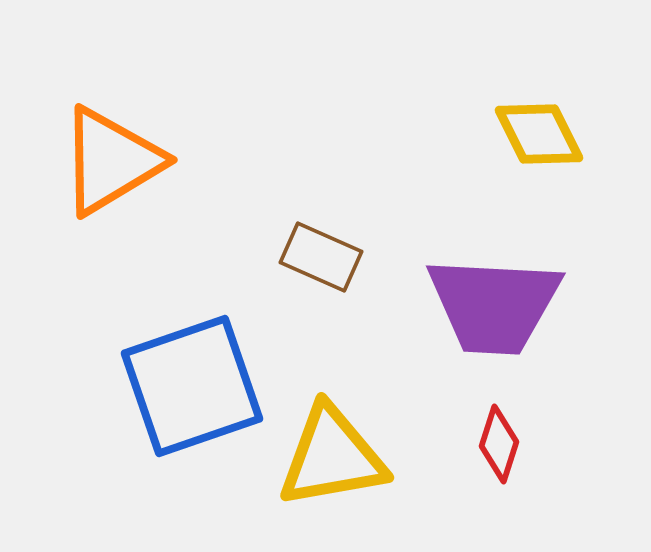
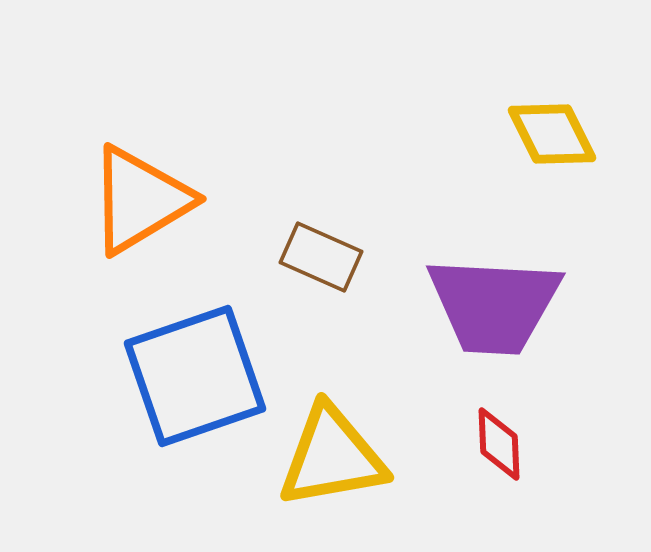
yellow diamond: moved 13 px right
orange triangle: moved 29 px right, 39 px down
blue square: moved 3 px right, 10 px up
red diamond: rotated 20 degrees counterclockwise
